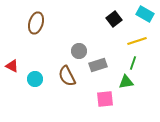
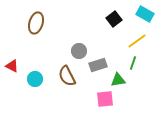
yellow line: rotated 18 degrees counterclockwise
green triangle: moved 8 px left, 2 px up
